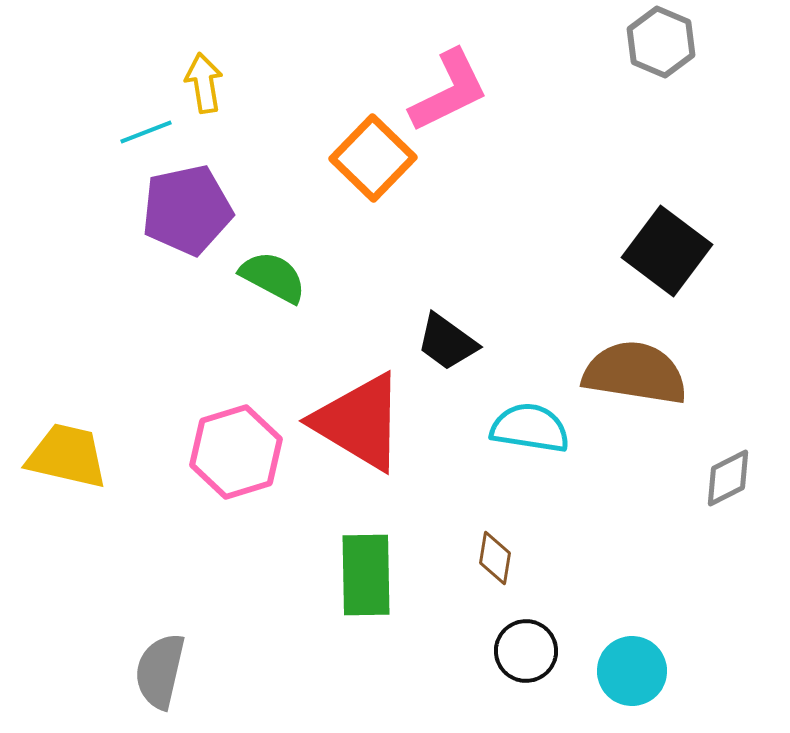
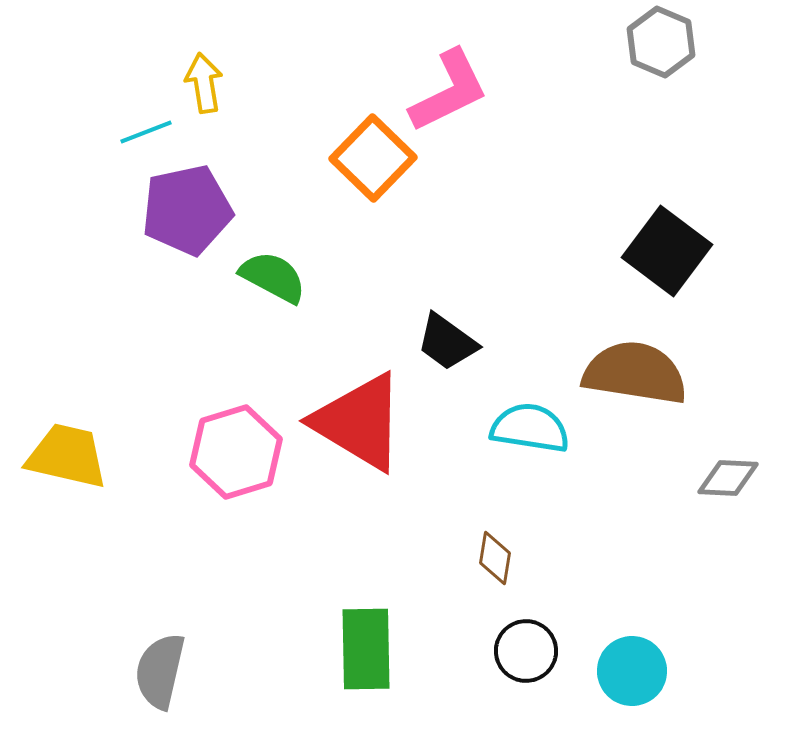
gray diamond: rotated 30 degrees clockwise
green rectangle: moved 74 px down
